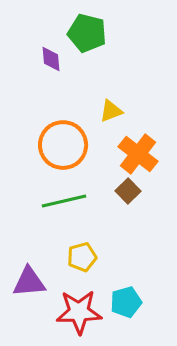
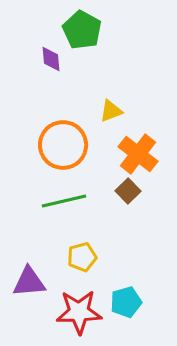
green pentagon: moved 5 px left, 3 px up; rotated 15 degrees clockwise
